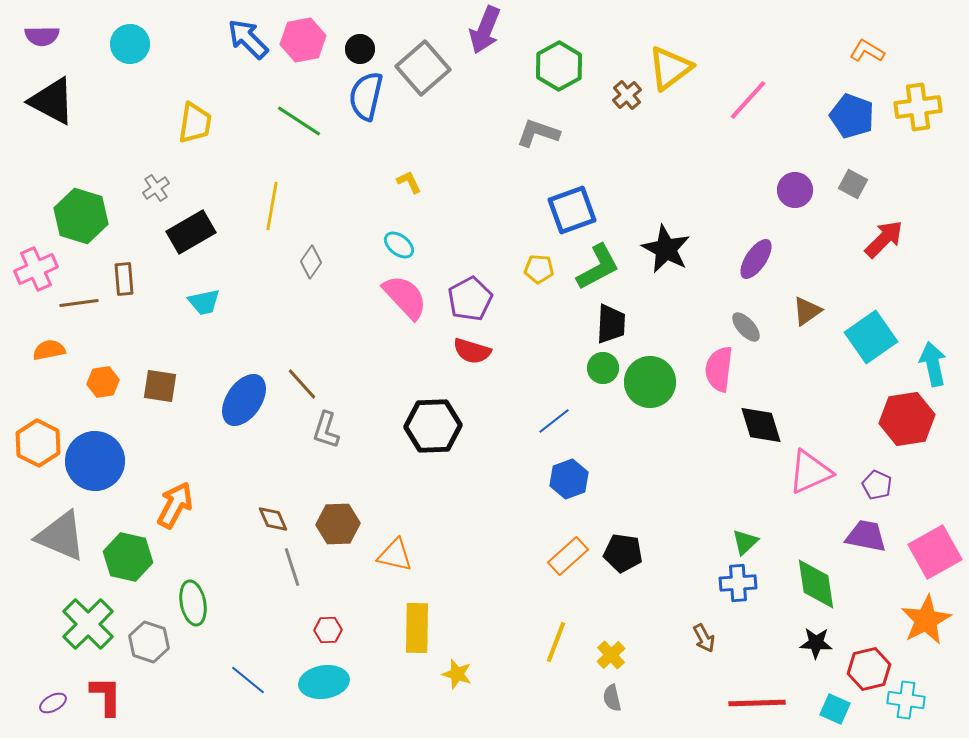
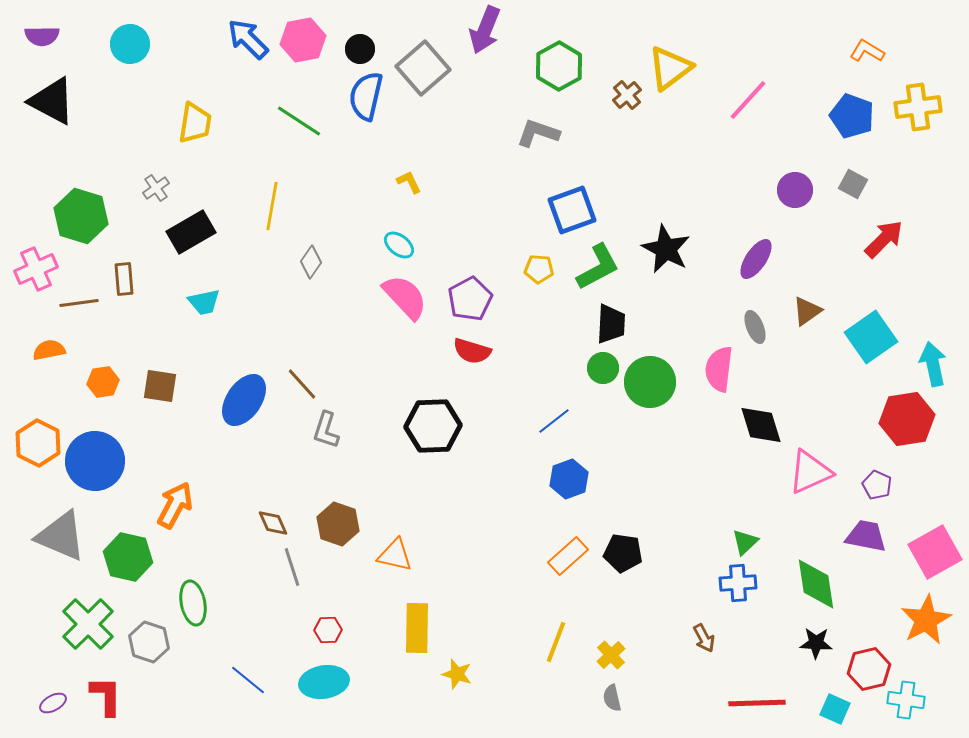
gray ellipse at (746, 327): moved 9 px right; rotated 20 degrees clockwise
brown diamond at (273, 519): moved 4 px down
brown hexagon at (338, 524): rotated 21 degrees clockwise
